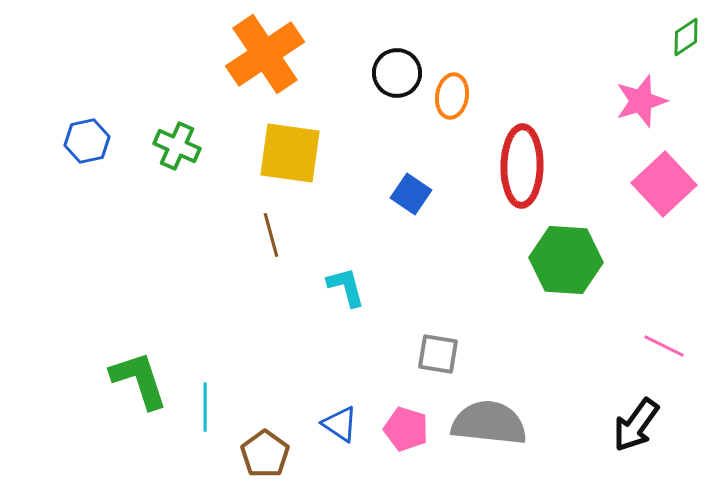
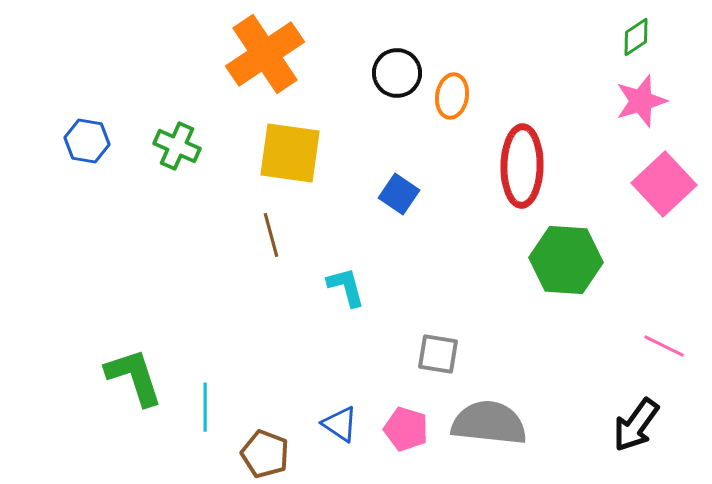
green diamond: moved 50 px left
blue hexagon: rotated 21 degrees clockwise
blue square: moved 12 px left
green L-shape: moved 5 px left, 3 px up
brown pentagon: rotated 15 degrees counterclockwise
